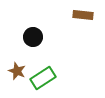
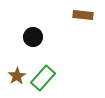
brown star: moved 5 px down; rotated 18 degrees clockwise
green rectangle: rotated 15 degrees counterclockwise
